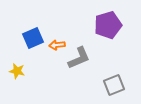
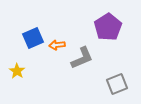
purple pentagon: moved 2 px down; rotated 16 degrees counterclockwise
gray L-shape: moved 3 px right
yellow star: rotated 21 degrees clockwise
gray square: moved 3 px right, 1 px up
